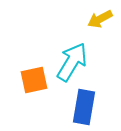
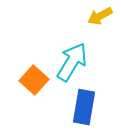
yellow arrow: moved 3 px up
orange square: rotated 36 degrees counterclockwise
